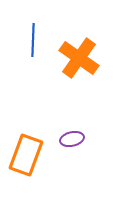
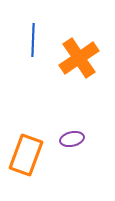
orange cross: rotated 21 degrees clockwise
